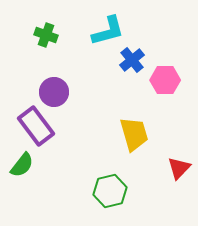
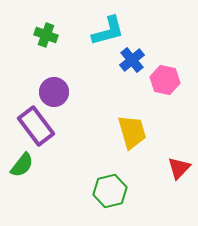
pink hexagon: rotated 12 degrees clockwise
yellow trapezoid: moved 2 px left, 2 px up
